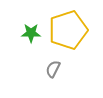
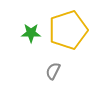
gray semicircle: moved 2 px down
